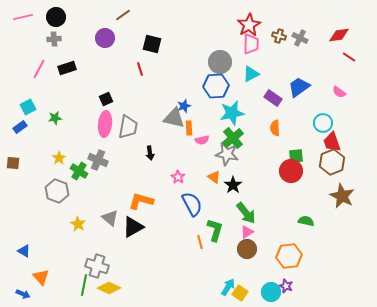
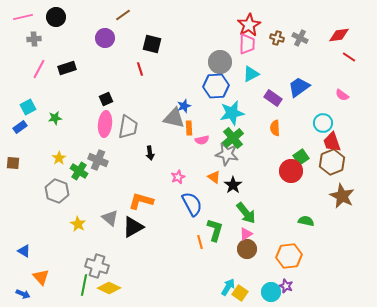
brown cross at (279, 36): moved 2 px left, 2 px down
gray cross at (54, 39): moved 20 px left
pink trapezoid at (251, 44): moved 4 px left
pink semicircle at (339, 92): moved 3 px right, 3 px down
green square at (296, 156): moved 5 px right, 1 px down; rotated 28 degrees counterclockwise
pink star at (178, 177): rotated 16 degrees clockwise
pink triangle at (247, 232): moved 1 px left, 2 px down
